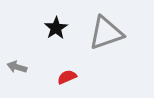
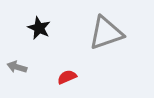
black star: moved 17 px left; rotated 15 degrees counterclockwise
